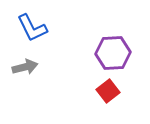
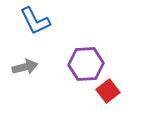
blue L-shape: moved 3 px right, 7 px up
purple hexagon: moved 27 px left, 11 px down
